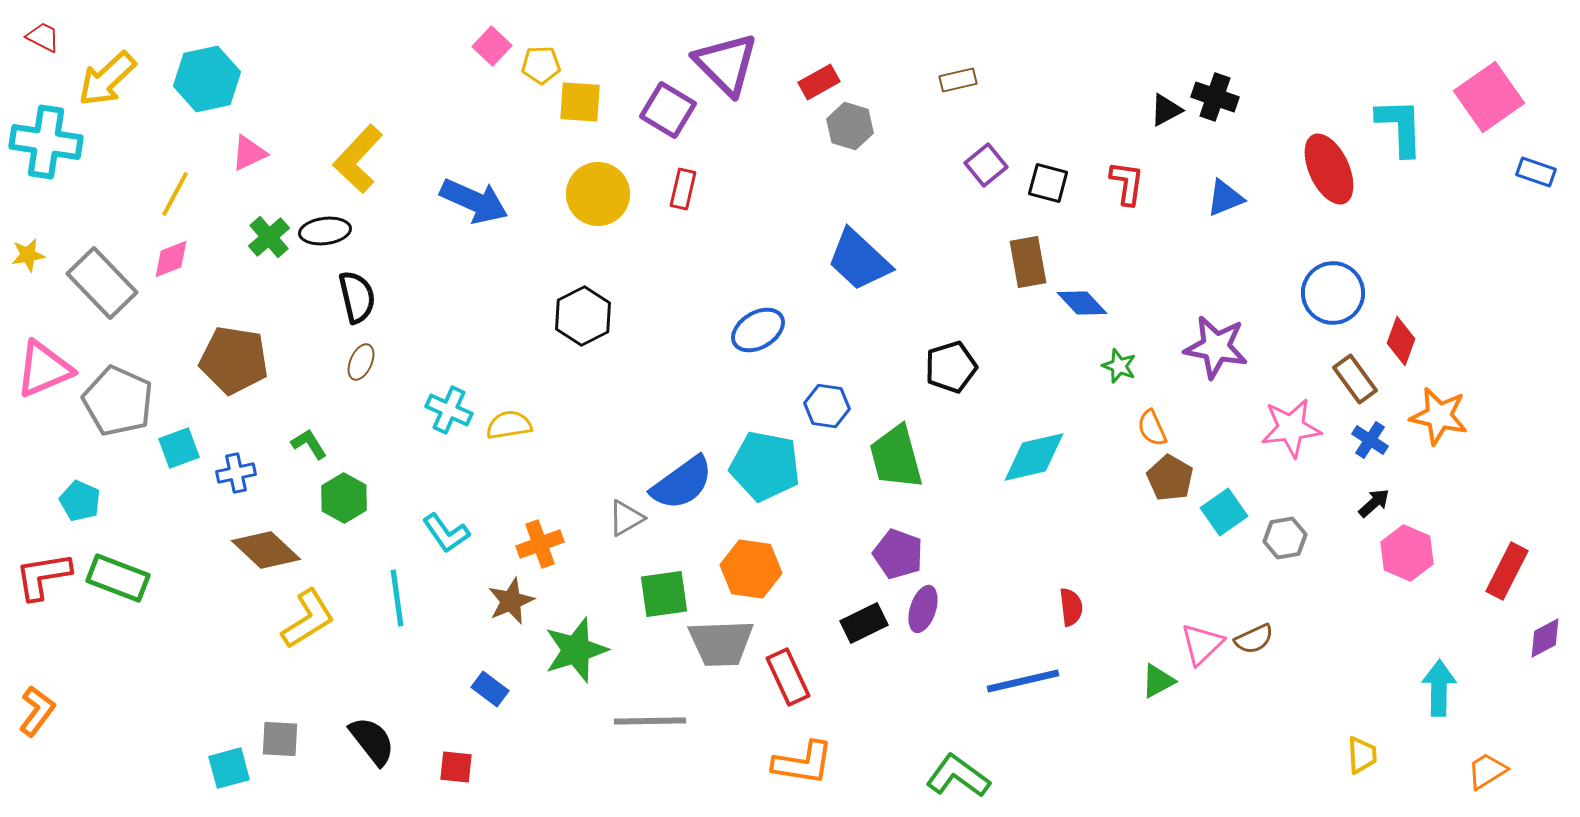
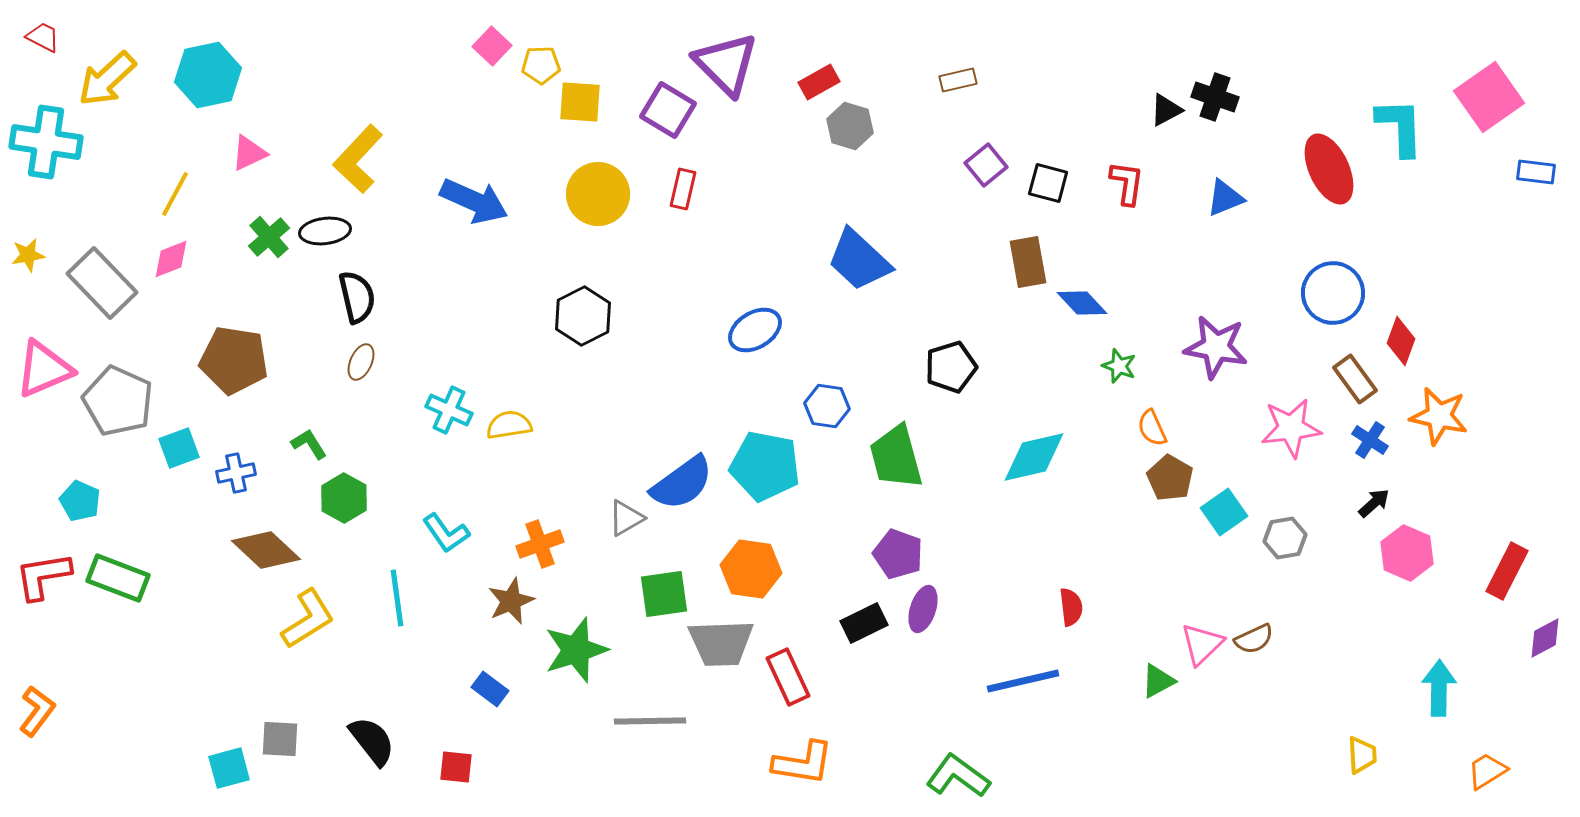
cyan hexagon at (207, 79): moved 1 px right, 4 px up
blue rectangle at (1536, 172): rotated 12 degrees counterclockwise
blue ellipse at (758, 330): moved 3 px left
